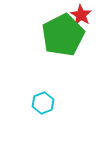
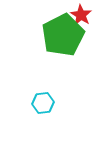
cyan hexagon: rotated 15 degrees clockwise
